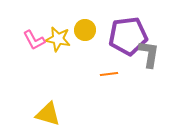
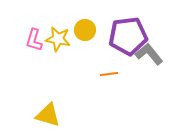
pink L-shape: rotated 45 degrees clockwise
gray L-shape: rotated 48 degrees counterclockwise
yellow triangle: moved 1 px down
